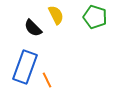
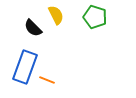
orange line: rotated 42 degrees counterclockwise
